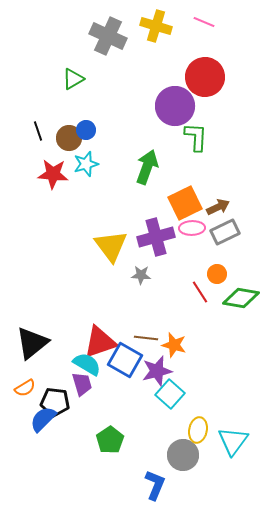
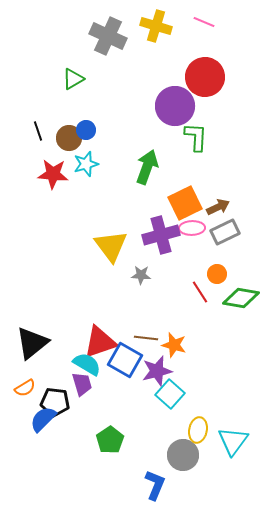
purple cross: moved 5 px right, 2 px up
